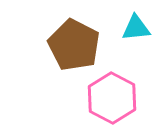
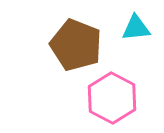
brown pentagon: moved 2 px right; rotated 6 degrees counterclockwise
